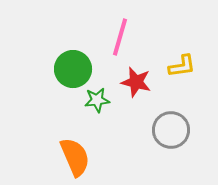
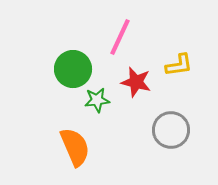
pink line: rotated 9 degrees clockwise
yellow L-shape: moved 3 px left, 1 px up
orange semicircle: moved 10 px up
